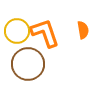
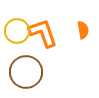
orange L-shape: moved 2 px left
brown circle: moved 2 px left, 8 px down
